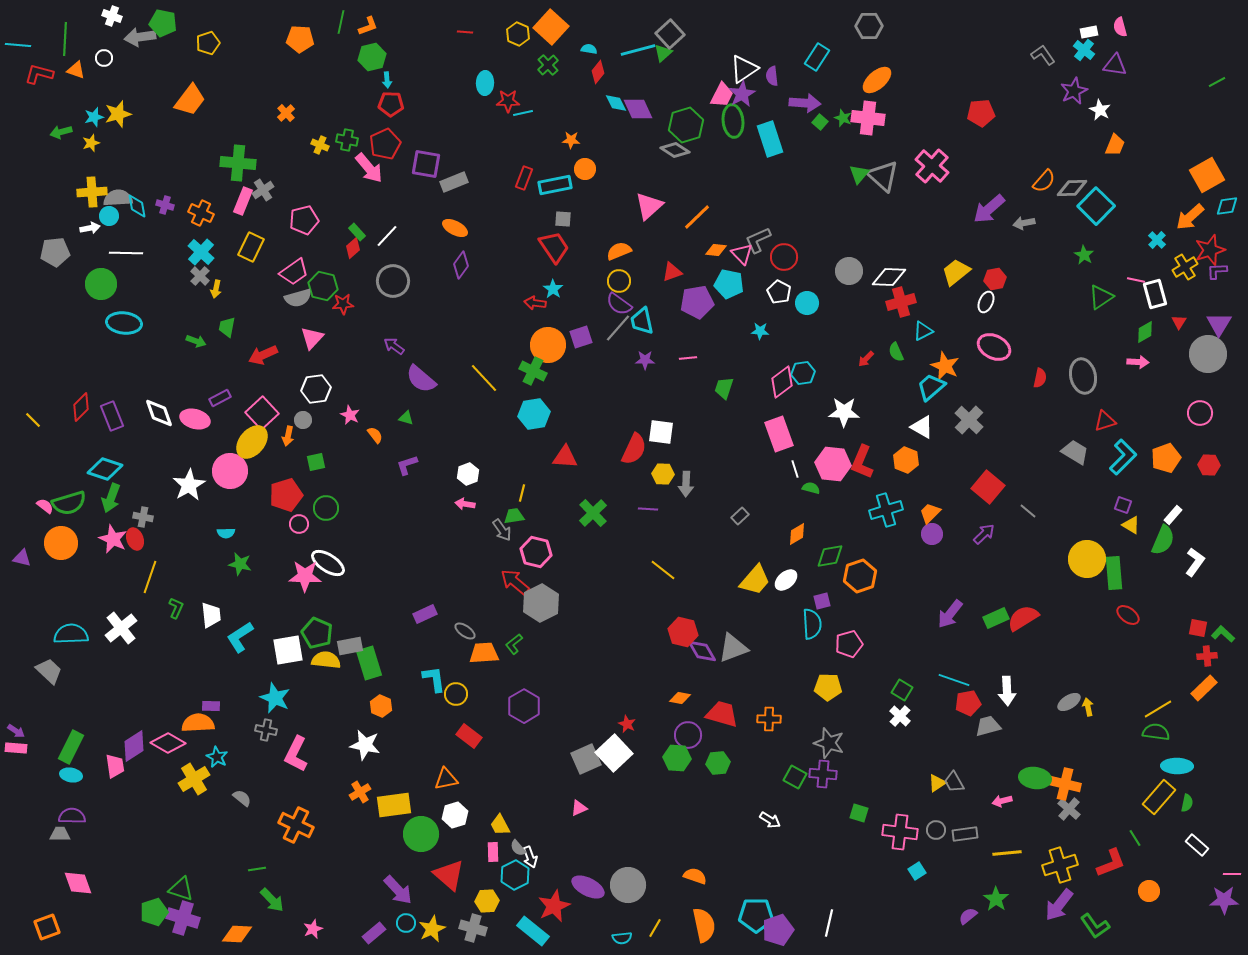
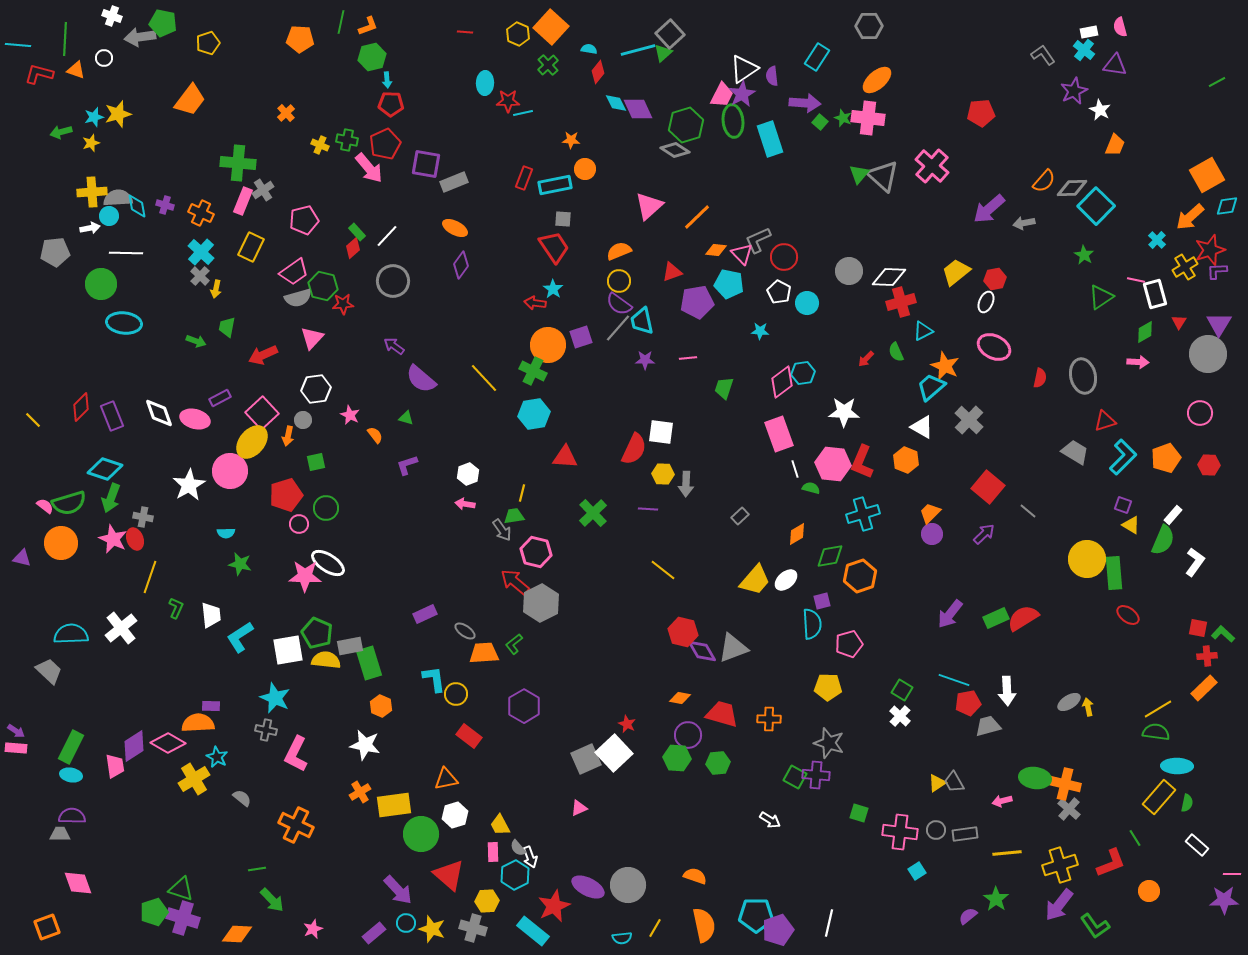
cyan cross at (886, 510): moved 23 px left, 4 px down
purple cross at (823, 774): moved 7 px left, 1 px down
yellow star at (432, 929): rotated 28 degrees counterclockwise
